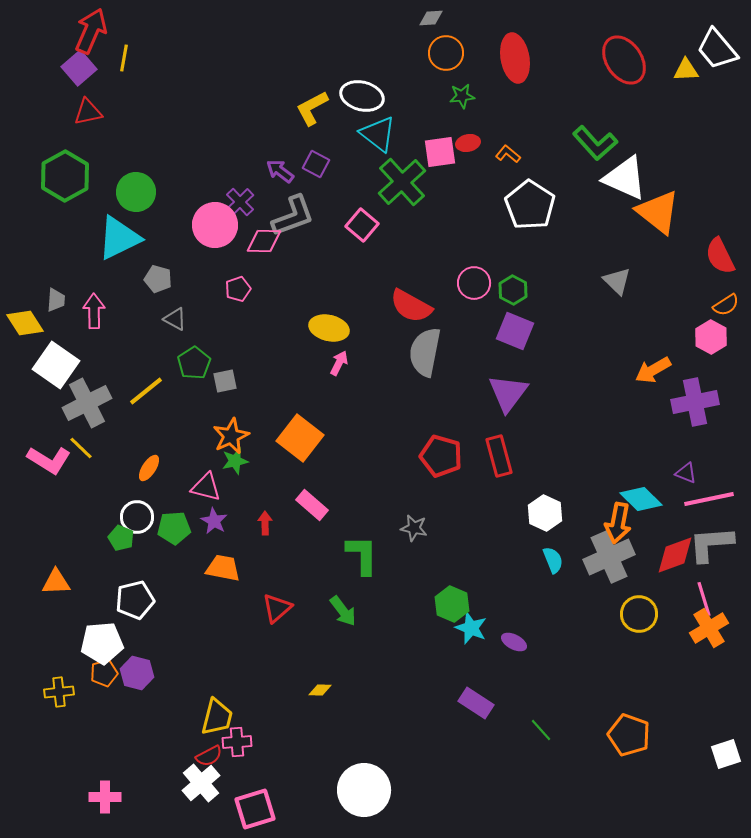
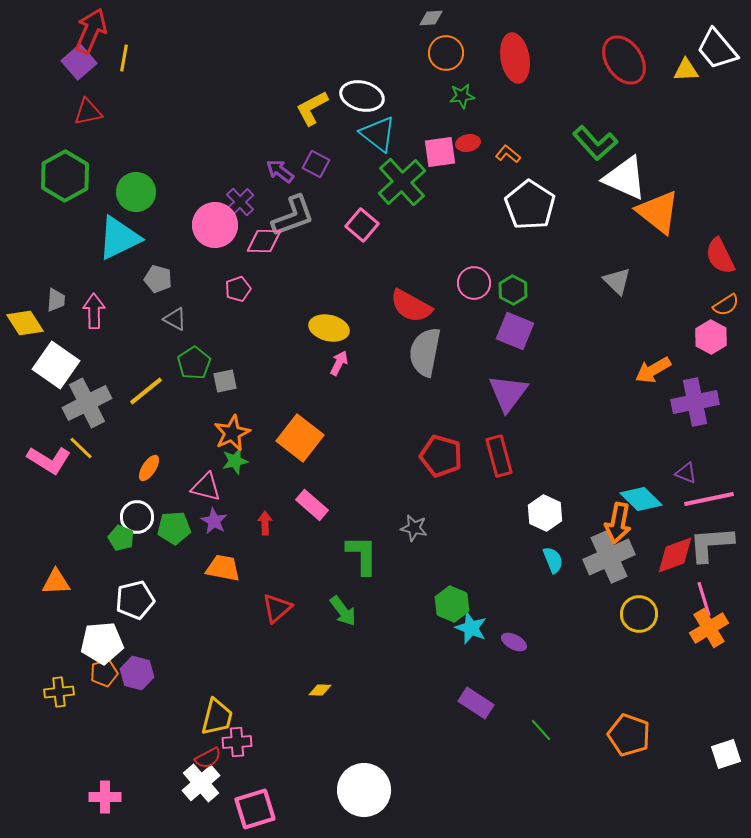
purple square at (79, 68): moved 6 px up
orange star at (231, 436): moved 1 px right, 3 px up
red semicircle at (209, 756): moved 1 px left, 2 px down
